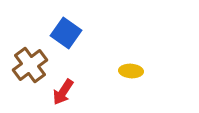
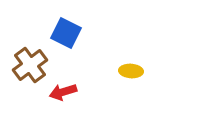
blue square: rotated 8 degrees counterclockwise
red arrow: rotated 40 degrees clockwise
